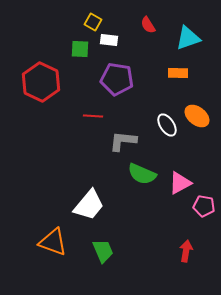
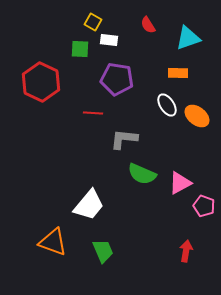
red line: moved 3 px up
white ellipse: moved 20 px up
gray L-shape: moved 1 px right, 2 px up
pink pentagon: rotated 10 degrees clockwise
